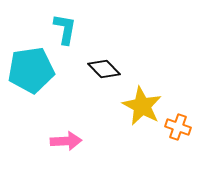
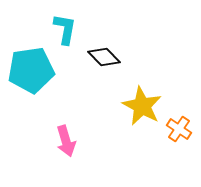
black diamond: moved 12 px up
orange cross: moved 1 px right, 2 px down; rotated 15 degrees clockwise
pink arrow: rotated 76 degrees clockwise
